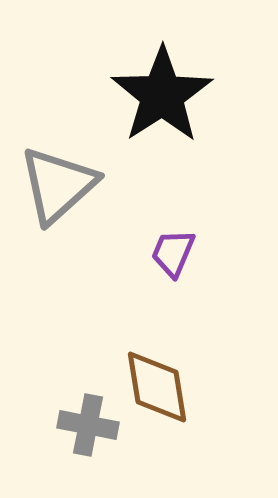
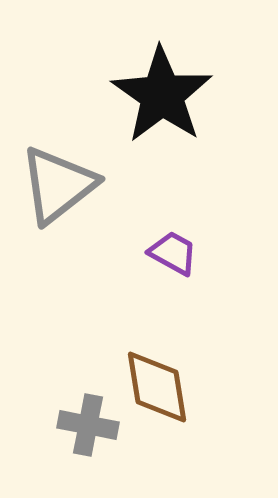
black star: rotated 4 degrees counterclockwise
gray triangle: rotated 4 degrees clockwise
purple trapezoid: rotated 96 degrees clockwise
